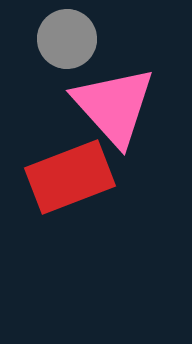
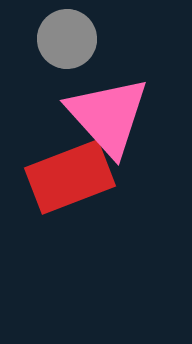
pink triangle: moved 6 px left, 10 px down
